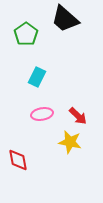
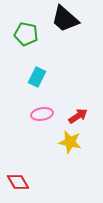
green pentagon: rotated 25 degrees counterclockwise
red arrow: rotated 78 degrees counterclockwise
red diamond: moved 22 px down; rotated 20 degrees counterclockwise
